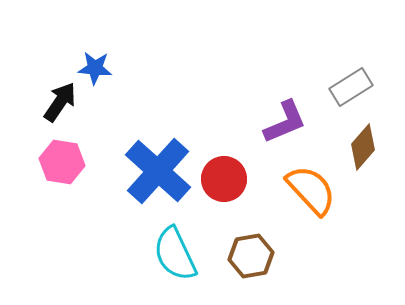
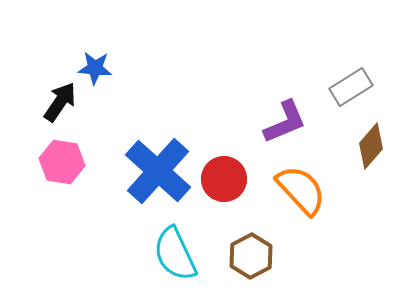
brown diamond: moved 8 px right, 1 px up
orange semicircle: moved 10 px left
brown hexagon: rotated 18 degrees counterclockwise
